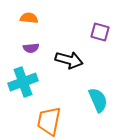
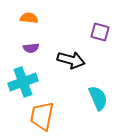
black arrow: moved 2 px right
cyan semicircle: moved 2 px up
orange trapezoid: moved 7 px left, 5 px up
